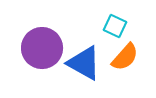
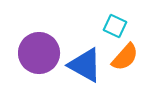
purple circle: moved 3 px left, 5 px down
blue triangle: moved 1 px right, 2 px down
